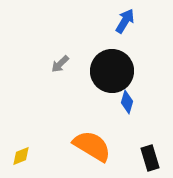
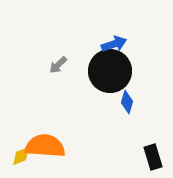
blue arrow: moved 11 px left, 23 px down; rotated 40 degrees clockwise
gray arrow: moved 2 px left, 1 px down
black circle: moved 2 px left
orange semicircle: moved 47 px left; rotated 27 degrees counterclockwise
black rectangle: moved 3 px right, 1 px up
